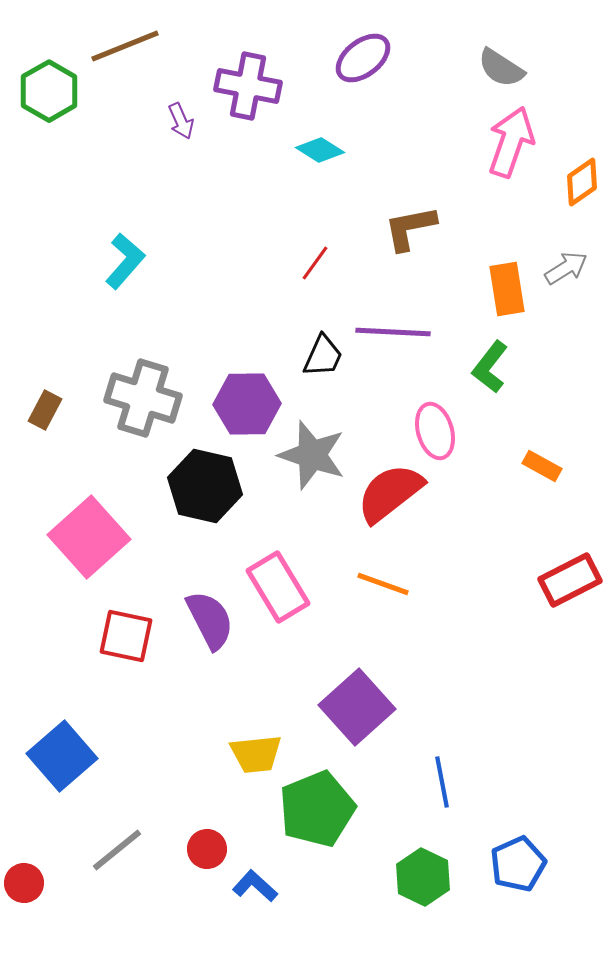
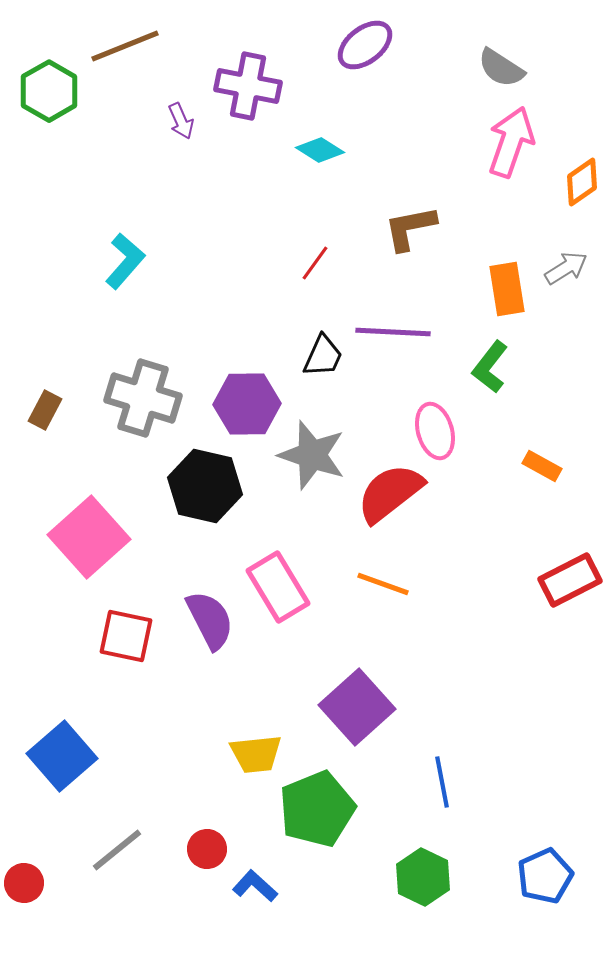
purple ellipse at (363, 58): moved 2 px right, 13 px up
blue pentagon at (518, 864): moved 27 px right, 12 px down
